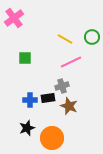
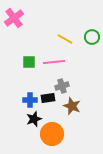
green square: moved 4 px right, 4 px down
pink line: moved 17 px left; rotated 20 degrees clockwise
brown star: moved 3 px right
black star: moved 7 px right, 9 px up
orange circle: moved 4 px up
